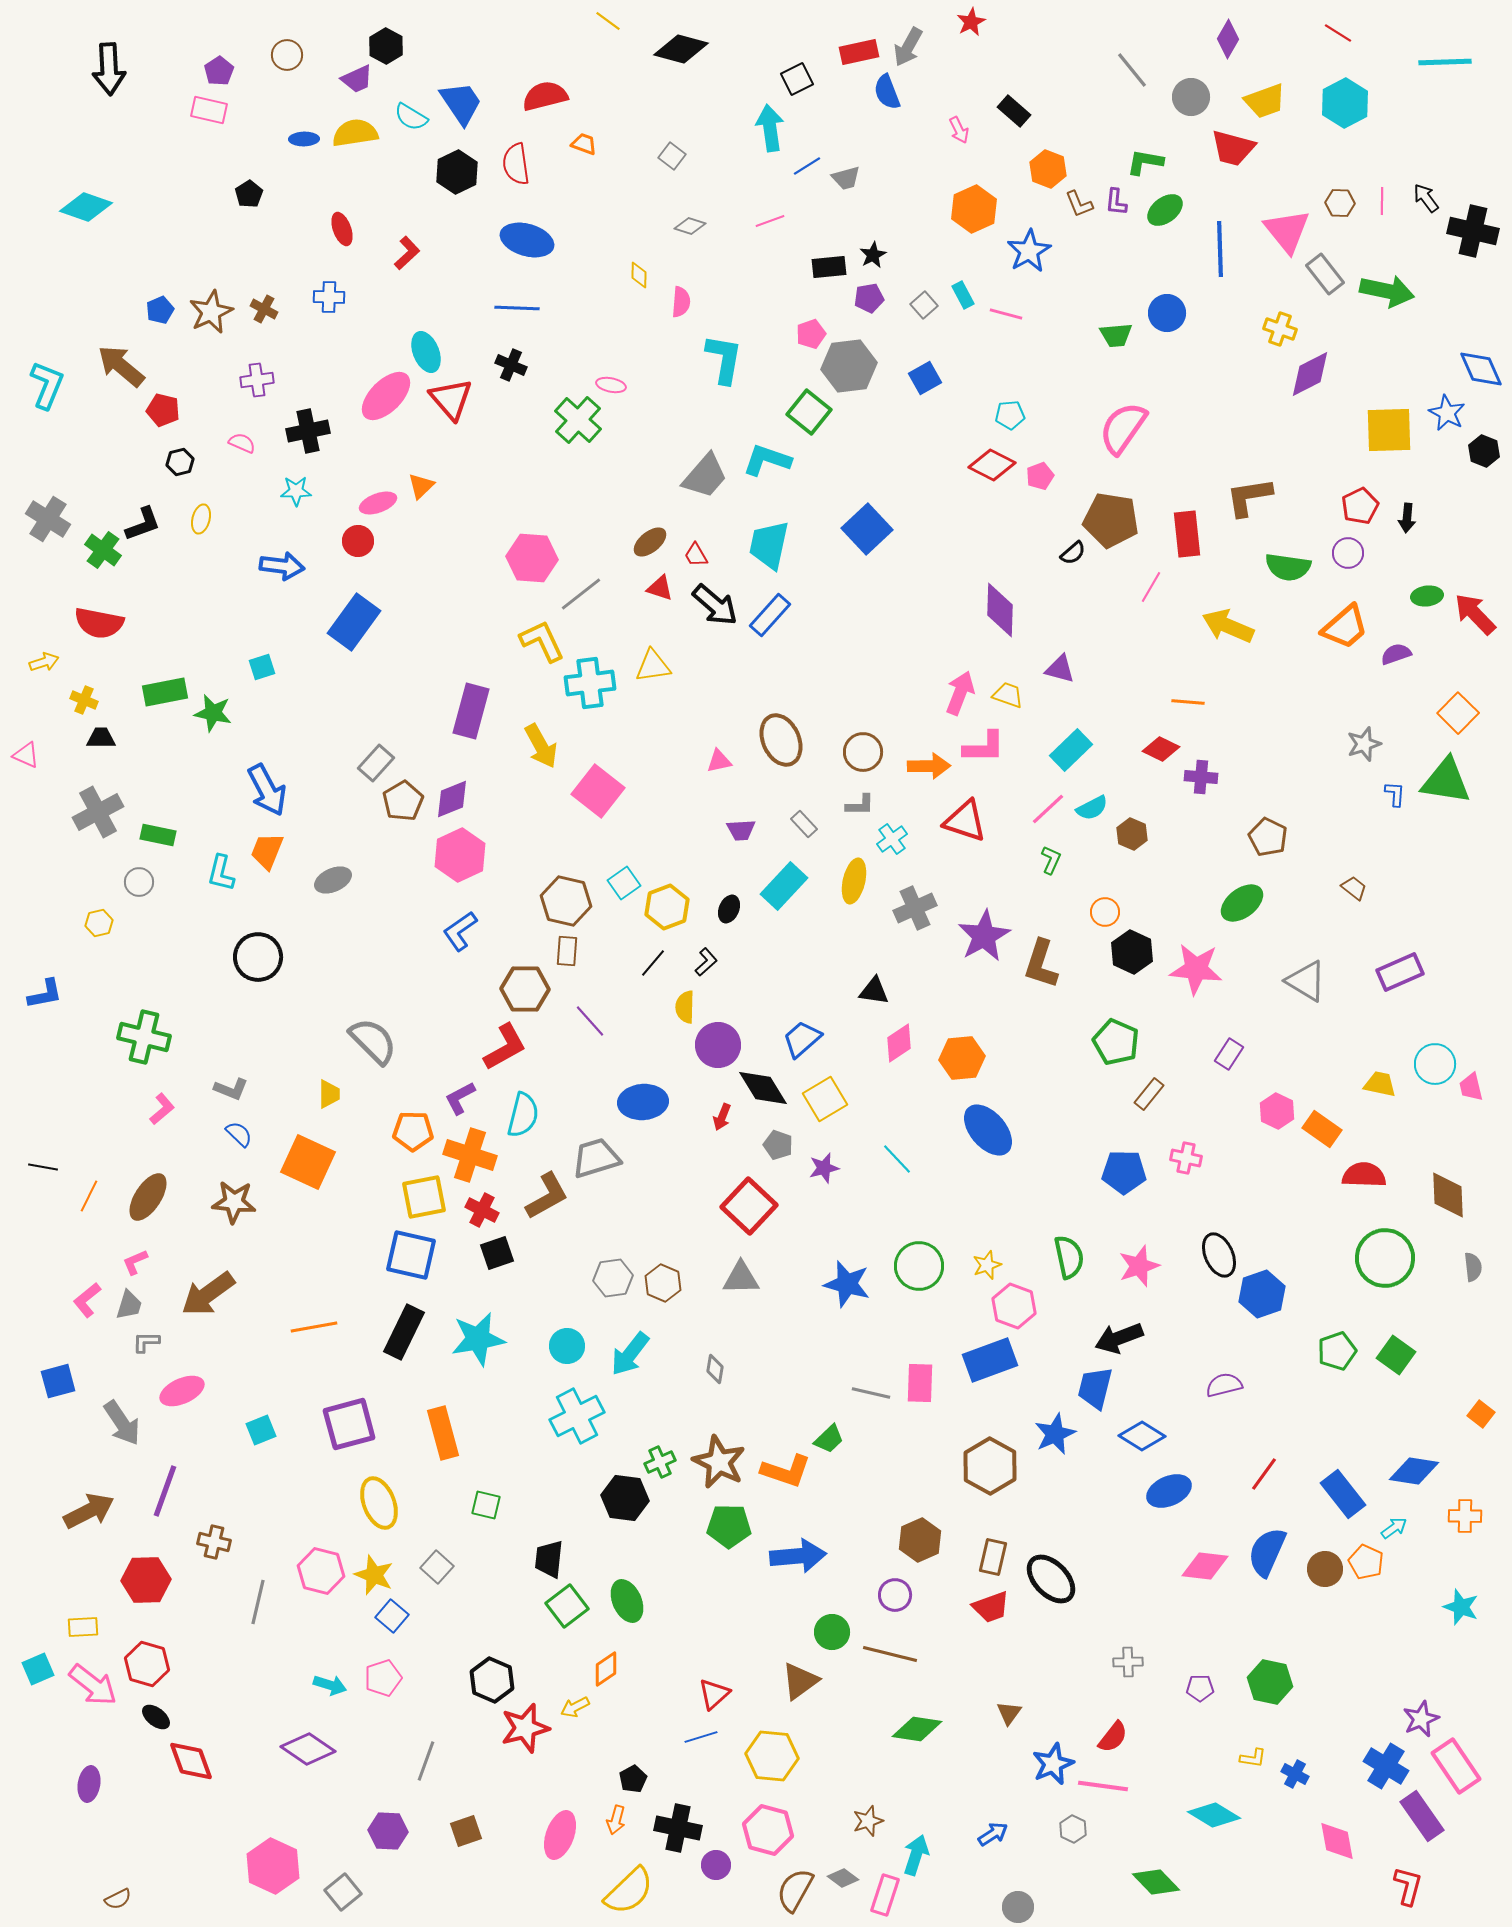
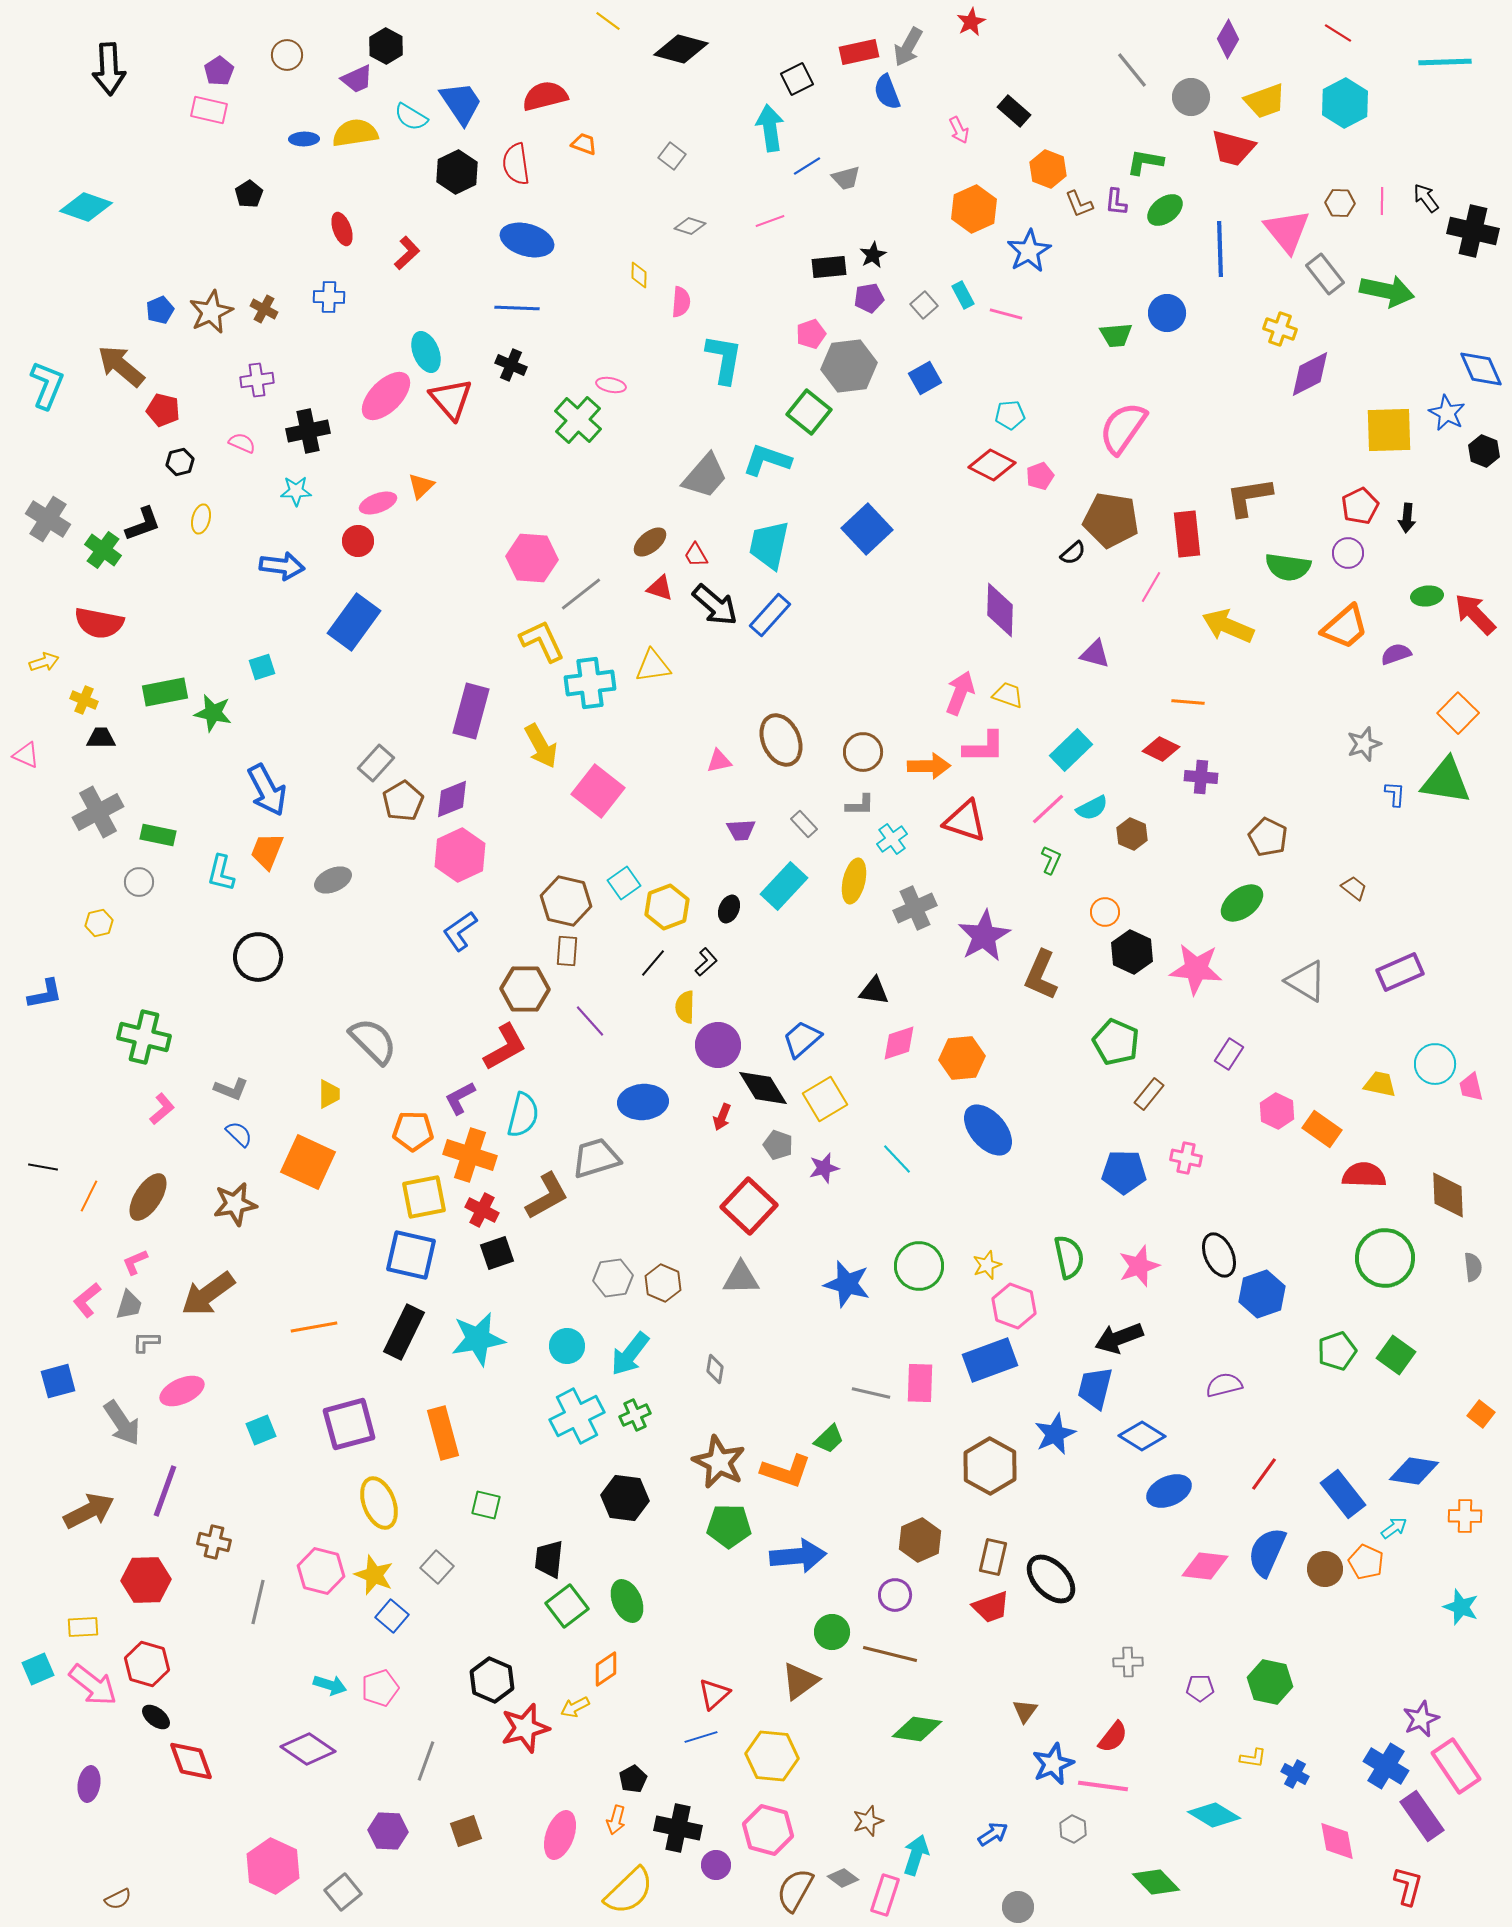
purple triangle at (1060, 669): moved 35 px right, 15 px up
brown L-shape at (1041, 964): moved 11 px down; rotated 6 degrees clockwise
pink diamond at (899, 1043): rotated 15 degrees clockwise
brown star at (234, 1202): moved 1 px right, 2 px down; rotated 15 degrees counterclockwise
green cross at (660, 1462): moved 25 px left, 47 px up
pink pentagon at (383, 1678): moved 3 px left, 10 px down
brown triangle at (1009, 1713): moved 16 px right, 2 px up
